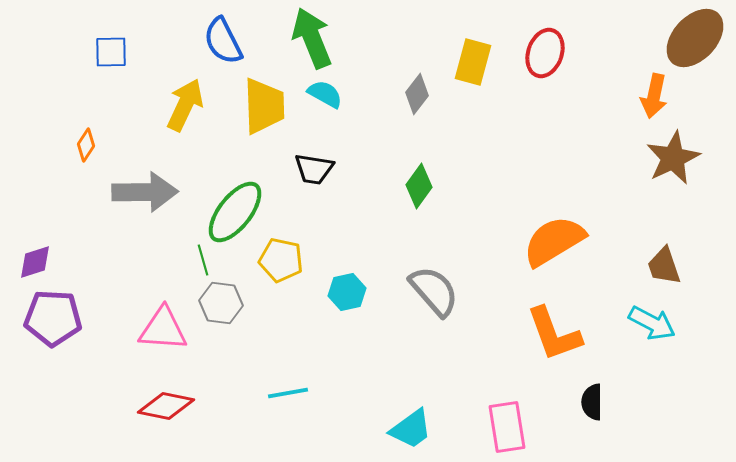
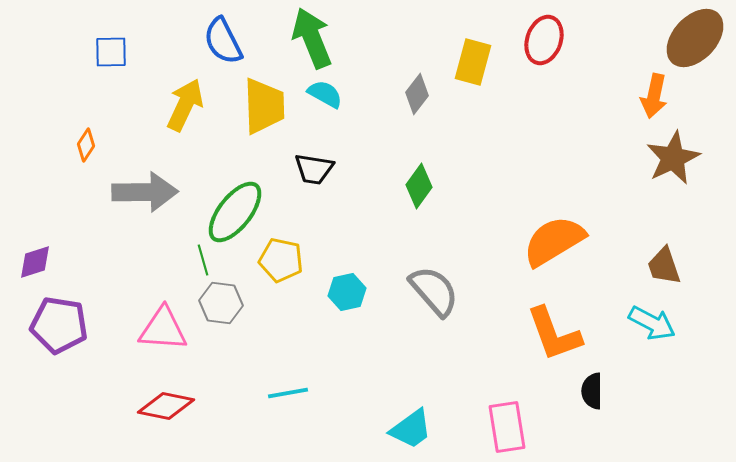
red ellipse: moved 1 px left, 13 px up
purple pentagon: moved 6 px right, 7 px down; rotated 6 degrees clockwise
black semicircle: moved 11 px up
